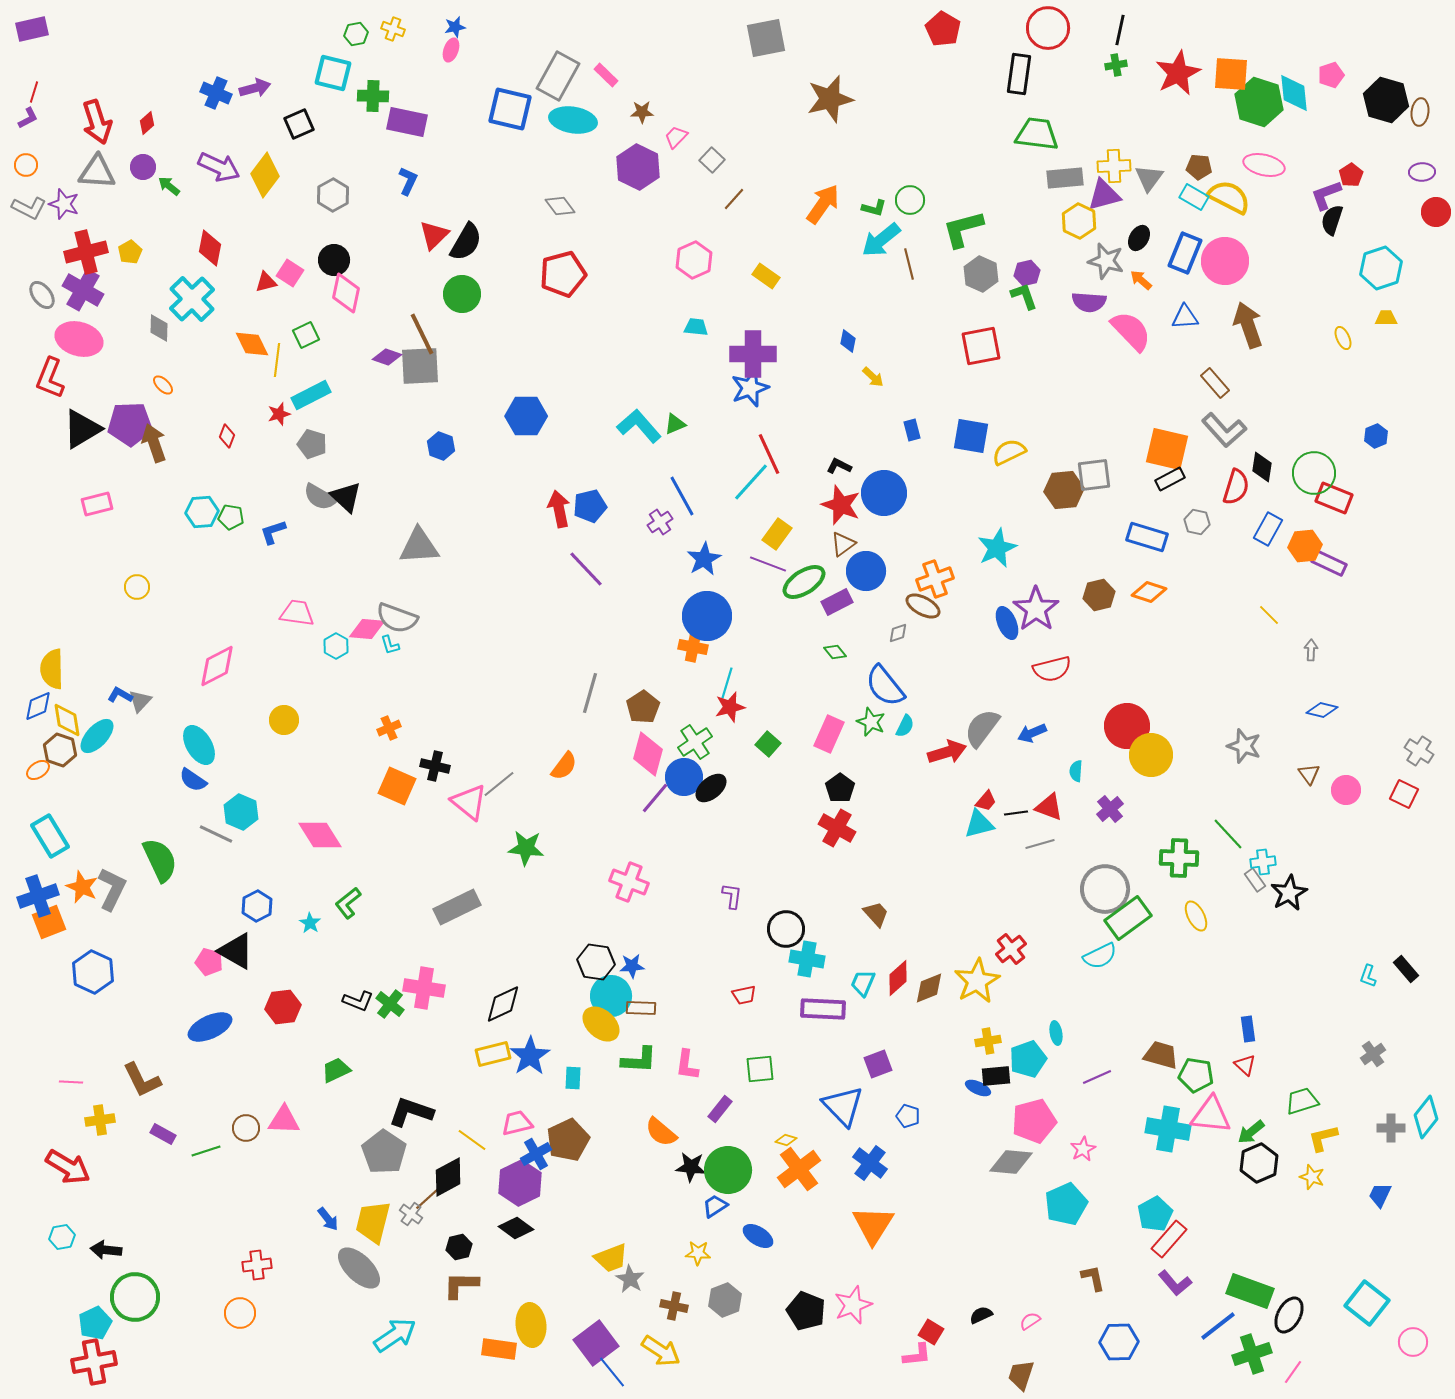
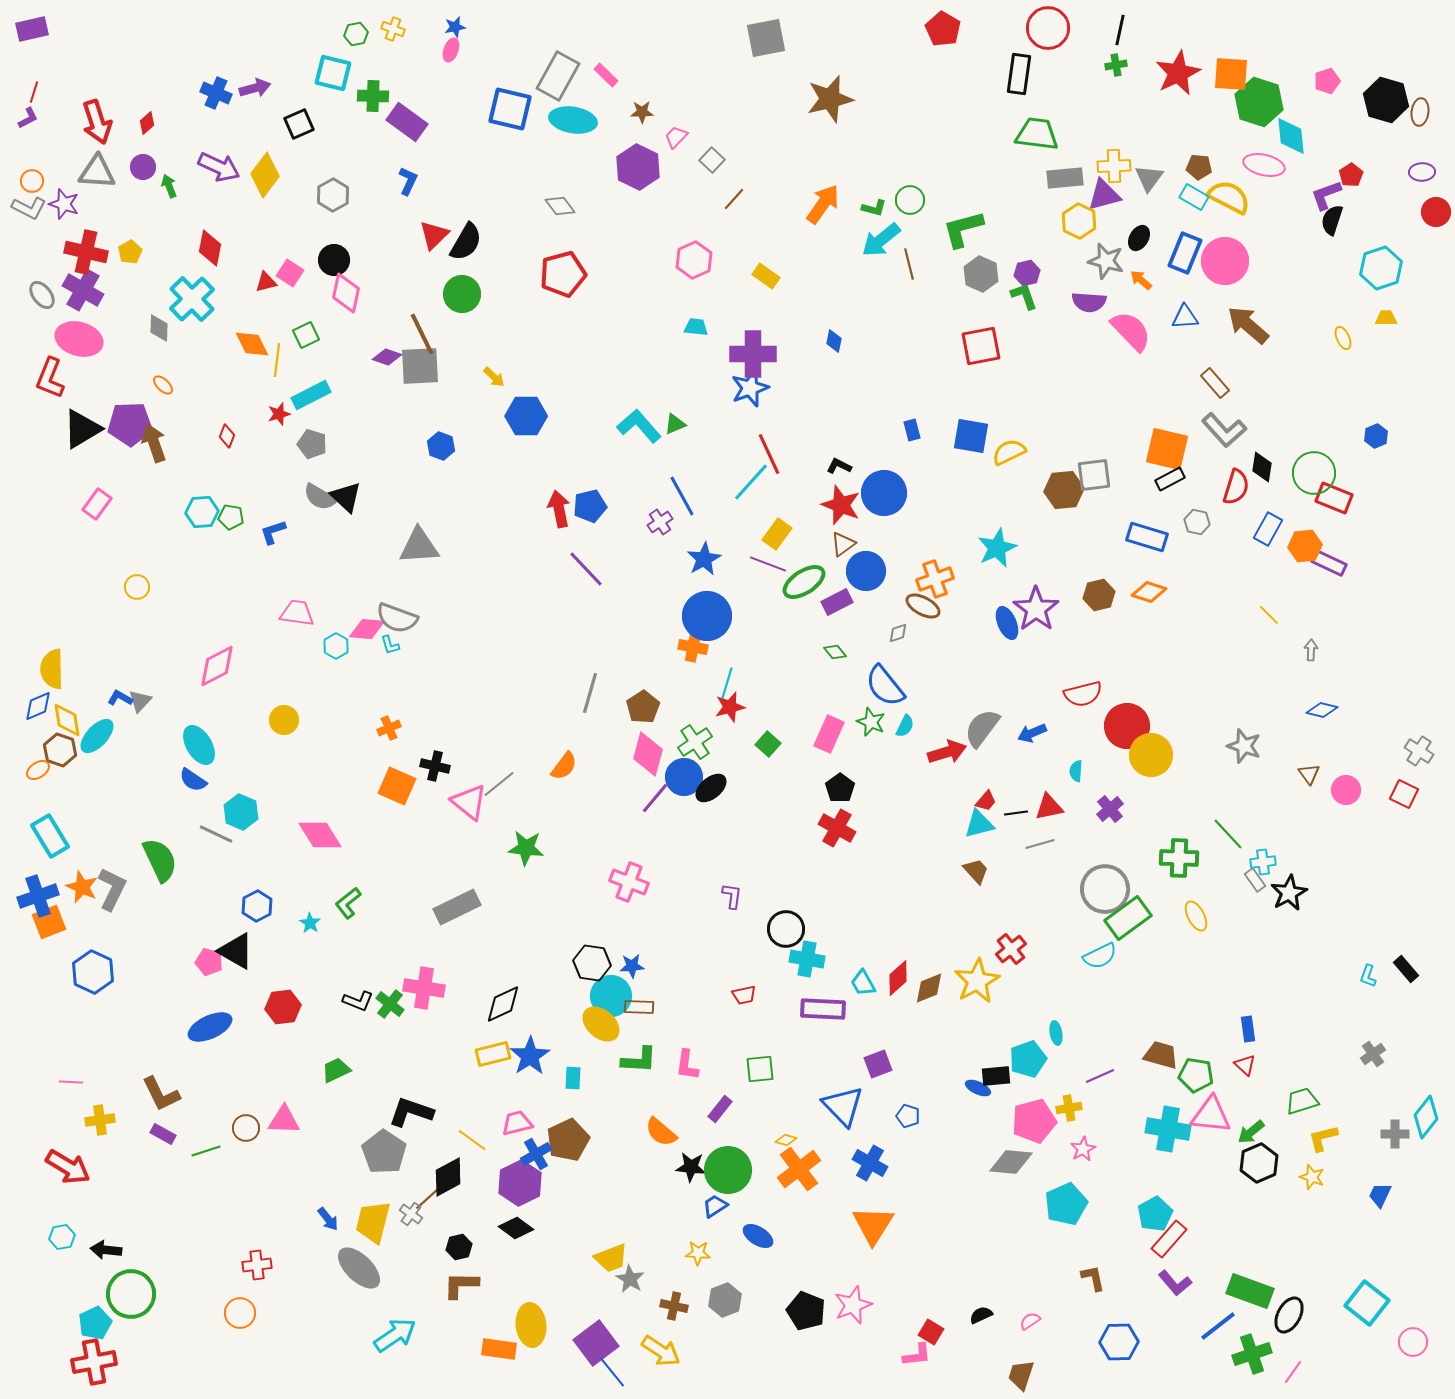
pink pentagon at (1331, 75): moved 4 px left, 6 px down
cyan diamond at (1294, 93): moved 3 px left, 43 px down
purple rectangle at (407, 122): rotated 24 degrees clockwise
orange circle at (26, 165): moved 6 px right, 16 px down
green arrow at (169, 186): rotated 30 degrees clockwise
red cross at (86, 252): rotated 27 degrees clockwise
brown arrow at (1248, 325): rotated 30 degrees counterclockwise
blue diamond at (848, 341): moved 14 px left
yellow arrow at (873, 377): moved 379 px left
pink rectangle at (97, 504): rotated 40 degrees counterclockwise
red semicircle at (1052, 669): moved 31 px right, 25 px down
blue L-shape at (120, 695): moved 3 px down
red triangle at (1049, 807): rotated 32 degrees counterclockwise
brown trapezoid at (876, 914): moved 100 px right, 43 px up
black hexagon at (596, 962): moved 4 px left, 1 px down
cyan trapezoid at (863, 983): rotated 52 degrees counterclockwise
brown rectangle at (641, 1008): moved 2 px left, 1 px up
yellow cross at (988, 1041): moved 81 px right, 67 px down
purple line at (1097, 1077): moved 3 px right, 1 px up
brown L-shape at (142, 1080): moved 19 px right, 14 px down
gray cross at (1391, 1128): moved 4 px right, 6 px down
blue cross at (870, 1163): rotated 8 degrees counterclockwise
green circle at (135, 1297): moved 4 px left, 3 px up
